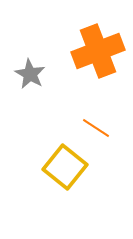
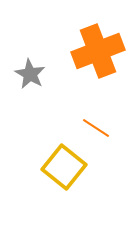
yellow square: moved 1 px left
